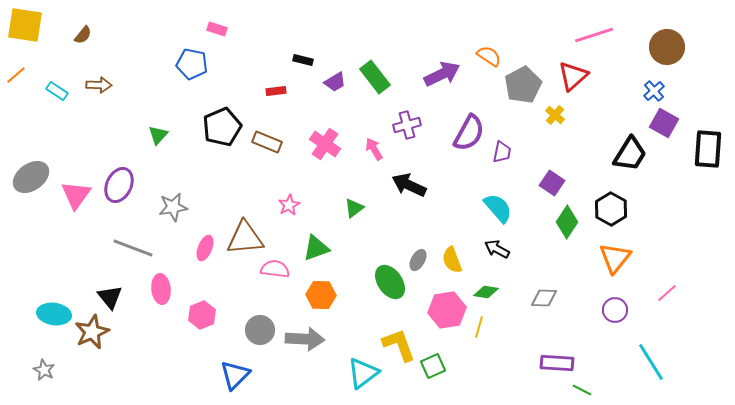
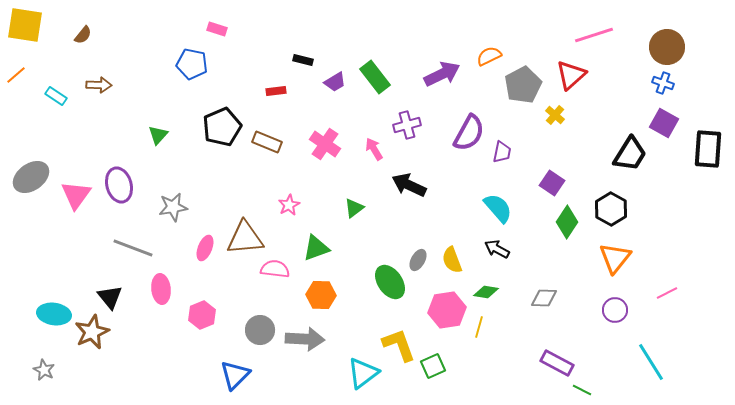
orange semicircle at (489, 56): rotated 60 degrees counterclockwise
red triangle at (573, 76): moved 2 px left, 1 px up
cyan rectangle at (57, 91): moved 1 px left, 5 px down
blue cross at (654, 91): moved 9 px right, 8 px up; rotated 30 degrees counterclockwise
purple ellipse at (119, 185): rotated 40 degrees counterclockwise
pink line at (667, 293): rotated 15 degrees clockwise
purple rectangle at (557, 363): rotated 24 degrees clockwise
